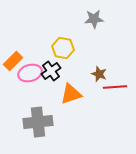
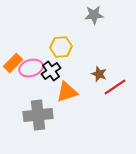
gray star: moved 4 px up
yellow hexagon: moved 2 px left, 1 px up; rotated 15 degrees counterclockwise
orange rectangle: moved 2 px down
pink ellipse: moved 1 px right, 5 px up
red line: rotated 30 degrees counterclockwise
orange triangle: moved 4 px left, 2 px up
gray cross: moved 7 px up
